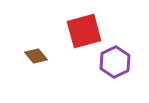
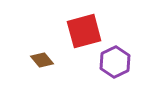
brown diamond: moved 6 px right, 4 px down
